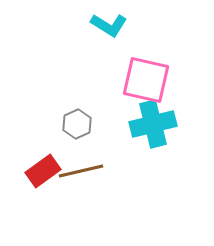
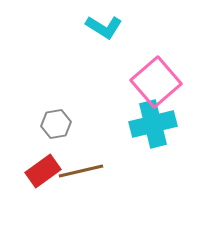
cyan L-shape: moved 5 px left, 2 px down
pink square: moved 10 px right, 2 px down; rotated 36 degrees clockwise
gray hexagon: moved 21 px left; rotated 16 degrees clockwise
